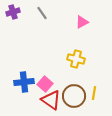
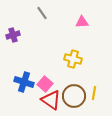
purple cross: moved 23 px down
pink triangle: rotated 24 degrees clockwise
yellow cross: moved 3 px left
blue cross: rotated 24 degrees clockwise
